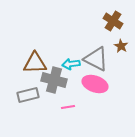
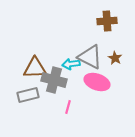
brown cross: moved 6 px left; rotated 36 degrees counterclockwise
brown star: moved 6 px left, 12 px down
gray triangle: moved 6 px left, 2 px up
brown triangle: moved 5 px down
pink ellipse: moved 2 px right, 2 px up
pink line: rotated 64 degrees counterclockwise
